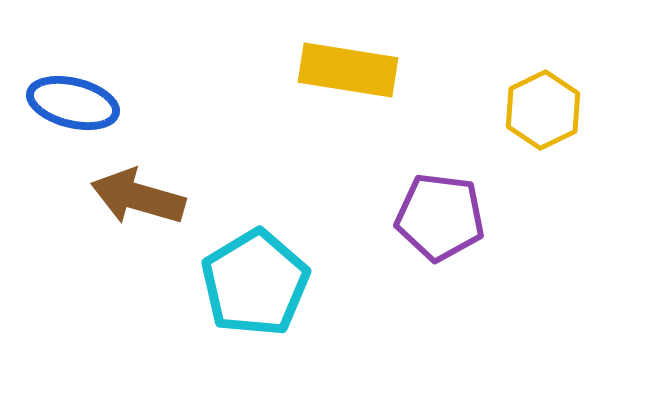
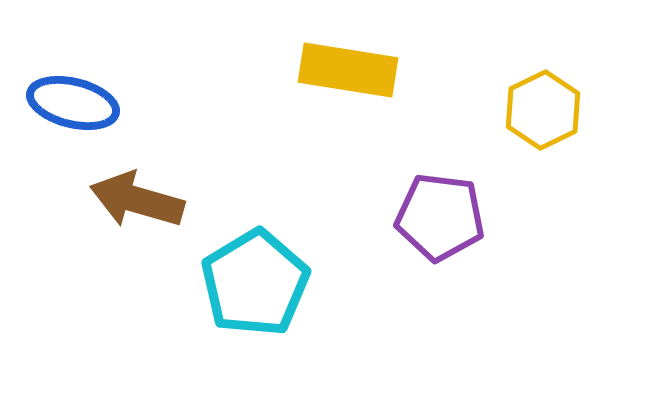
brown arrow: moved 1 px left, 3 px down
